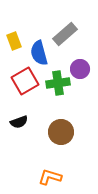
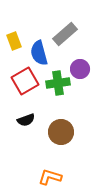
black semicircle: moved 7 px right, 2 px up
